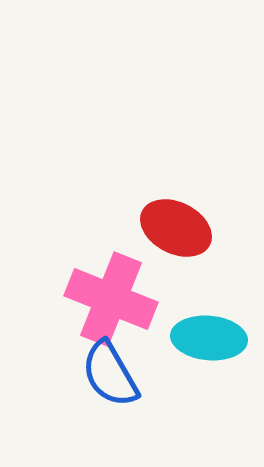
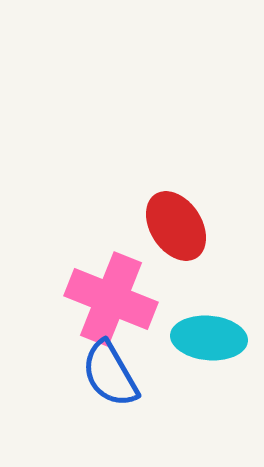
red ellipse: moved 2 px up; rotated 30 degrees clockwise
